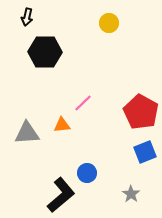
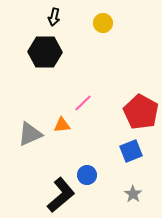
black arrow: moved 27 px right
yellow circle: moved 6 px left
gray triangle: moved 3 px right, 1 px down; rotated 20 degrees counterclockwise
blue square: moved 14 px left, 1 px up
blue circle: moved 2 px down
gray star: moved 2 px right
